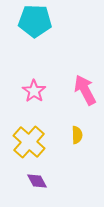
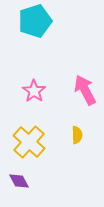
cyan pentagon: rotated 20 degrees counterclockwise
purple diamond: moved 18 px left
